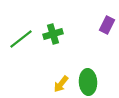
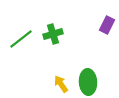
yellow arrow: rotated 108 degrees clockwise
